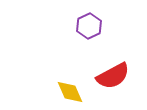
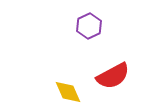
yellow diamond: moved 2 px left
